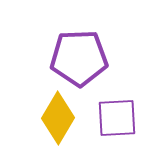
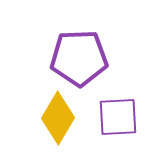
purple square: moved 1 px right, 1 px up
